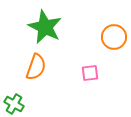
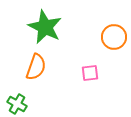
green cross: moved 3 px right
